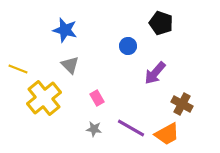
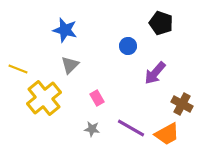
gray triangle: rotated 30 degrees clockwise
gray star: moved 2 px left
